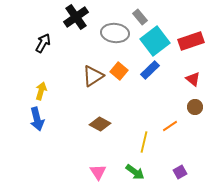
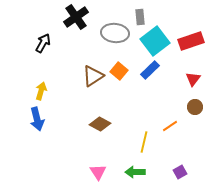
gray rectangle: rotated 35 degrees clockwise
red triangle: rotated 28 degrees clockwise
green arrow: rotated 144 degrees clockwise
